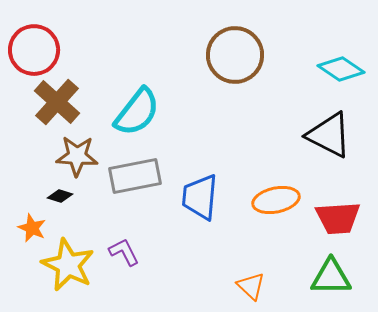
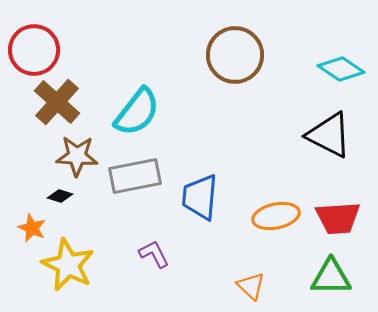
orange ellipse: moved 16 px down
purple L-shape: moved 30 px right, 2 px down
